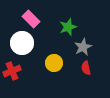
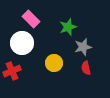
gray star: rotated 12 degrees clockwise
